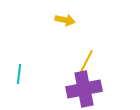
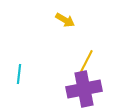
yellow arrow: rotated 18 degrees clockwise
